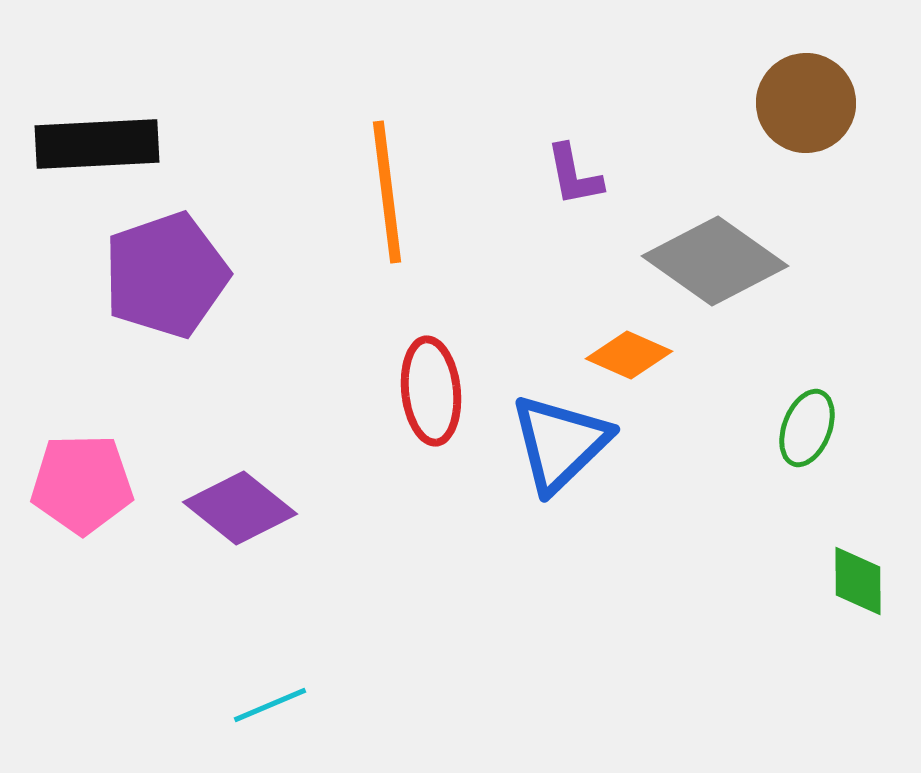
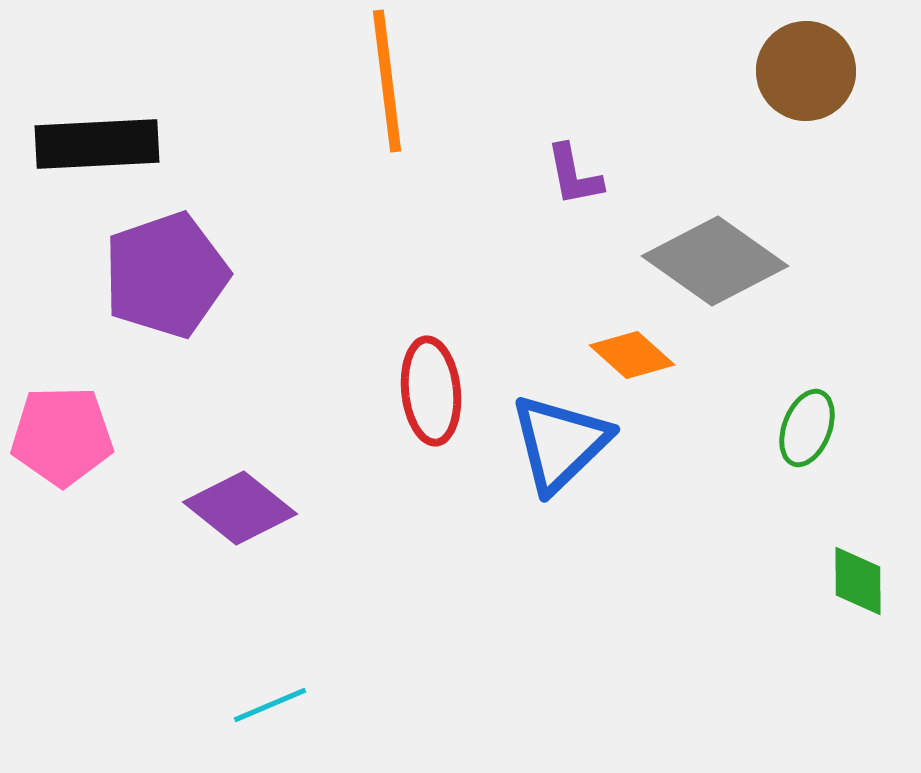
brown circle: moved 32 px up
orange line: moved 111 px up
orange diamond: moved 3 px right; rotated 18 degrees clockwise
pink pentagon: moved 20 px left, 48 px up
